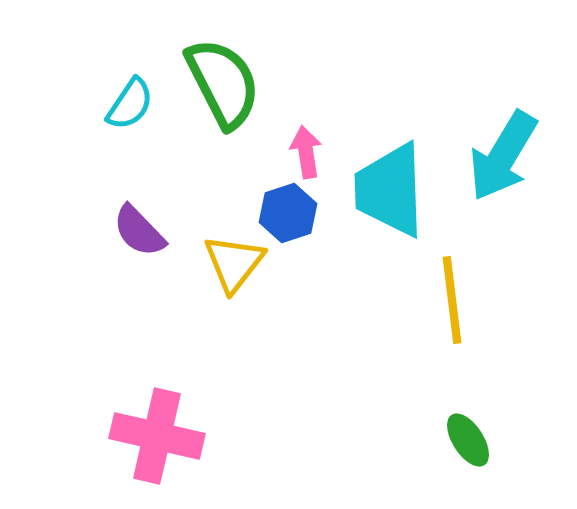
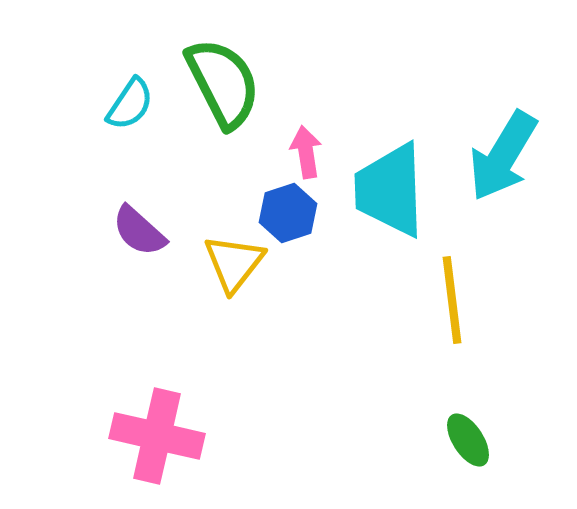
purple semicircle: rotated 4 degrees counterclockwise
